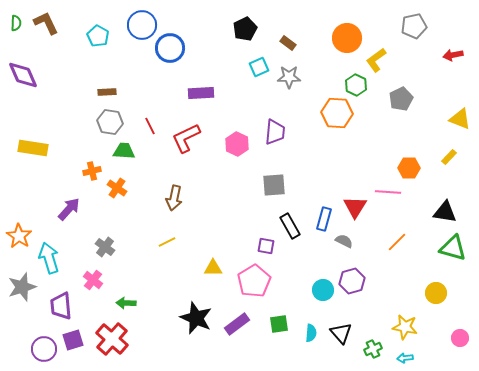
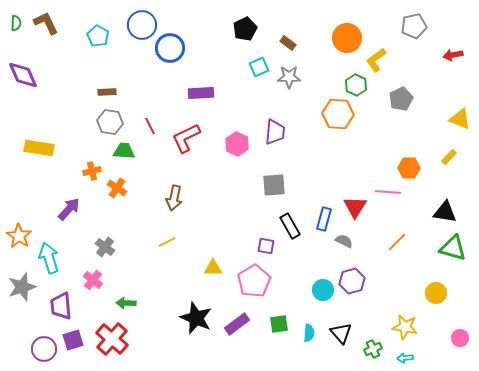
orange hexagon at (337, 113): moved 1 px right, 1 px down
yellow rectangle at (33, 148): moved 6 px right
cyan semicircle at (311, 333): moved 2 px left
